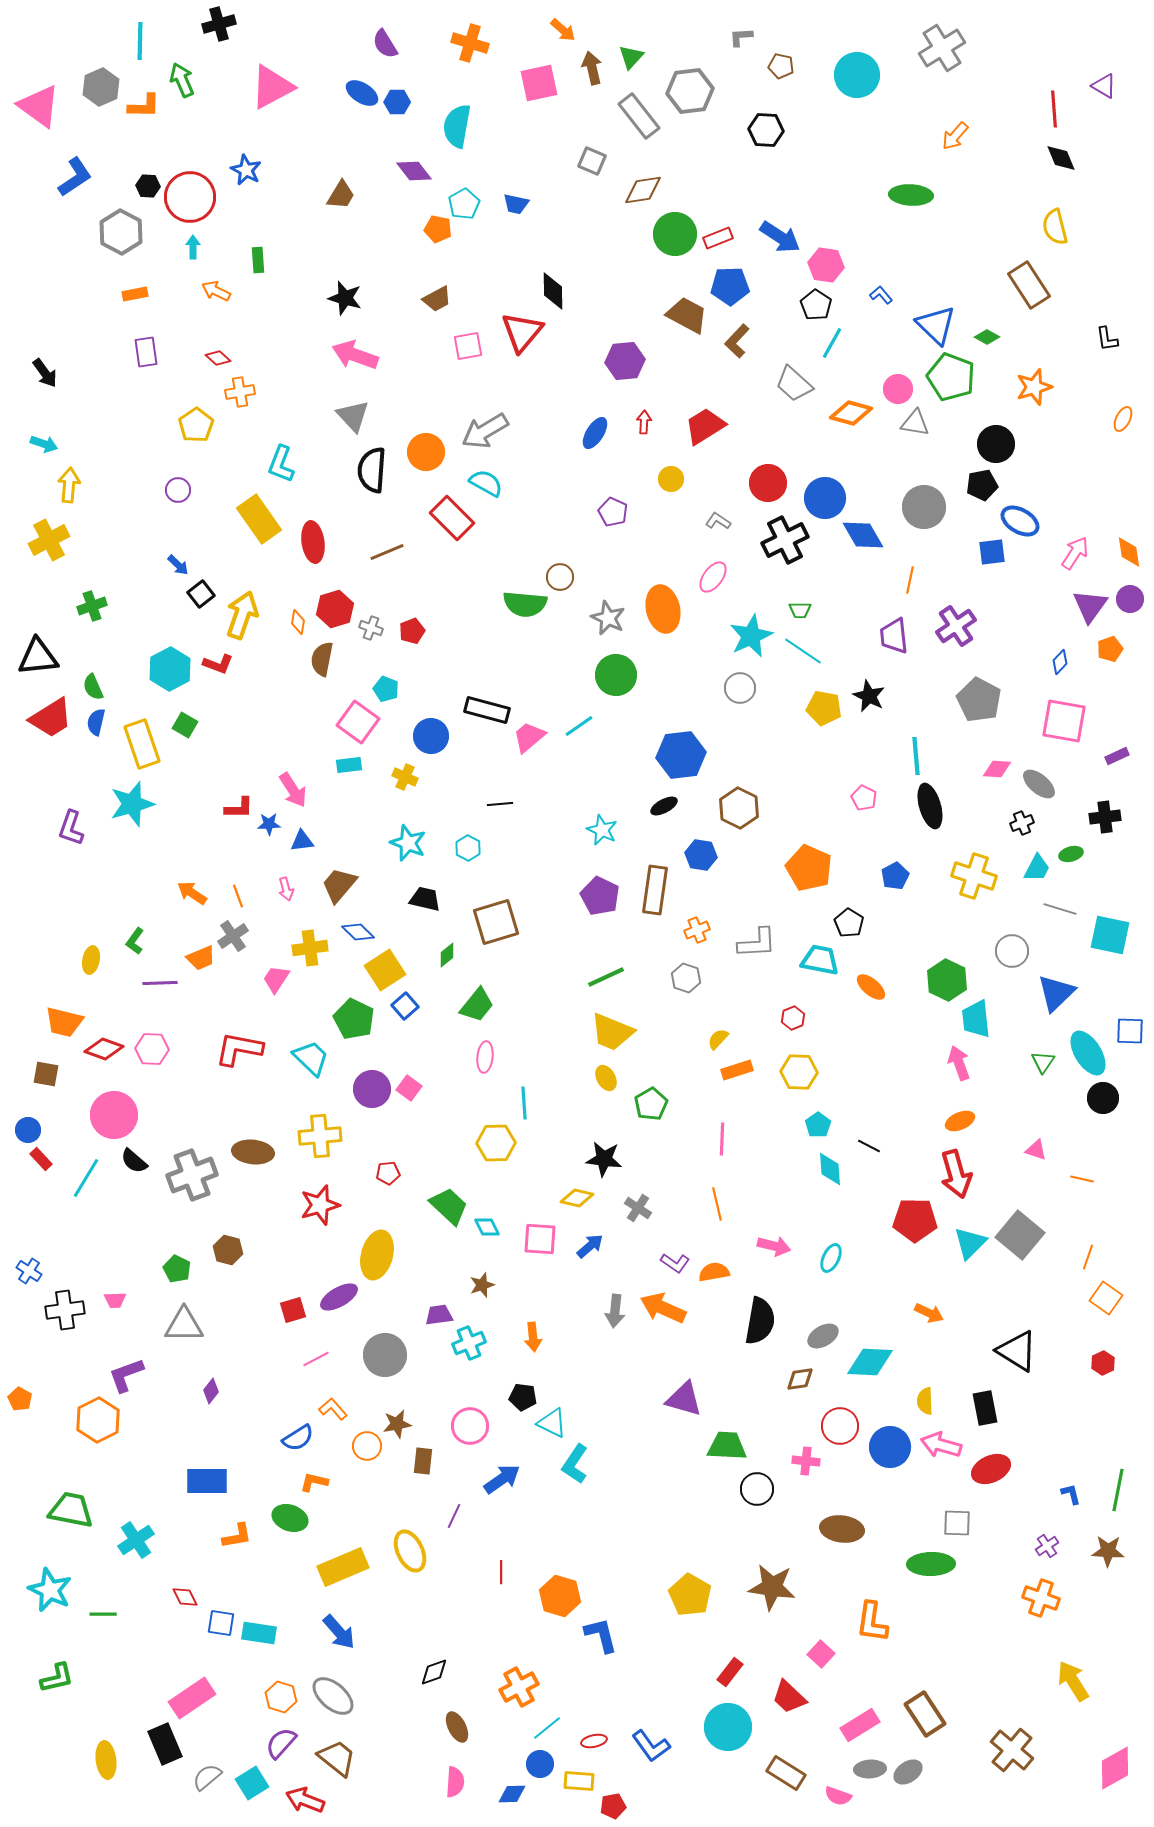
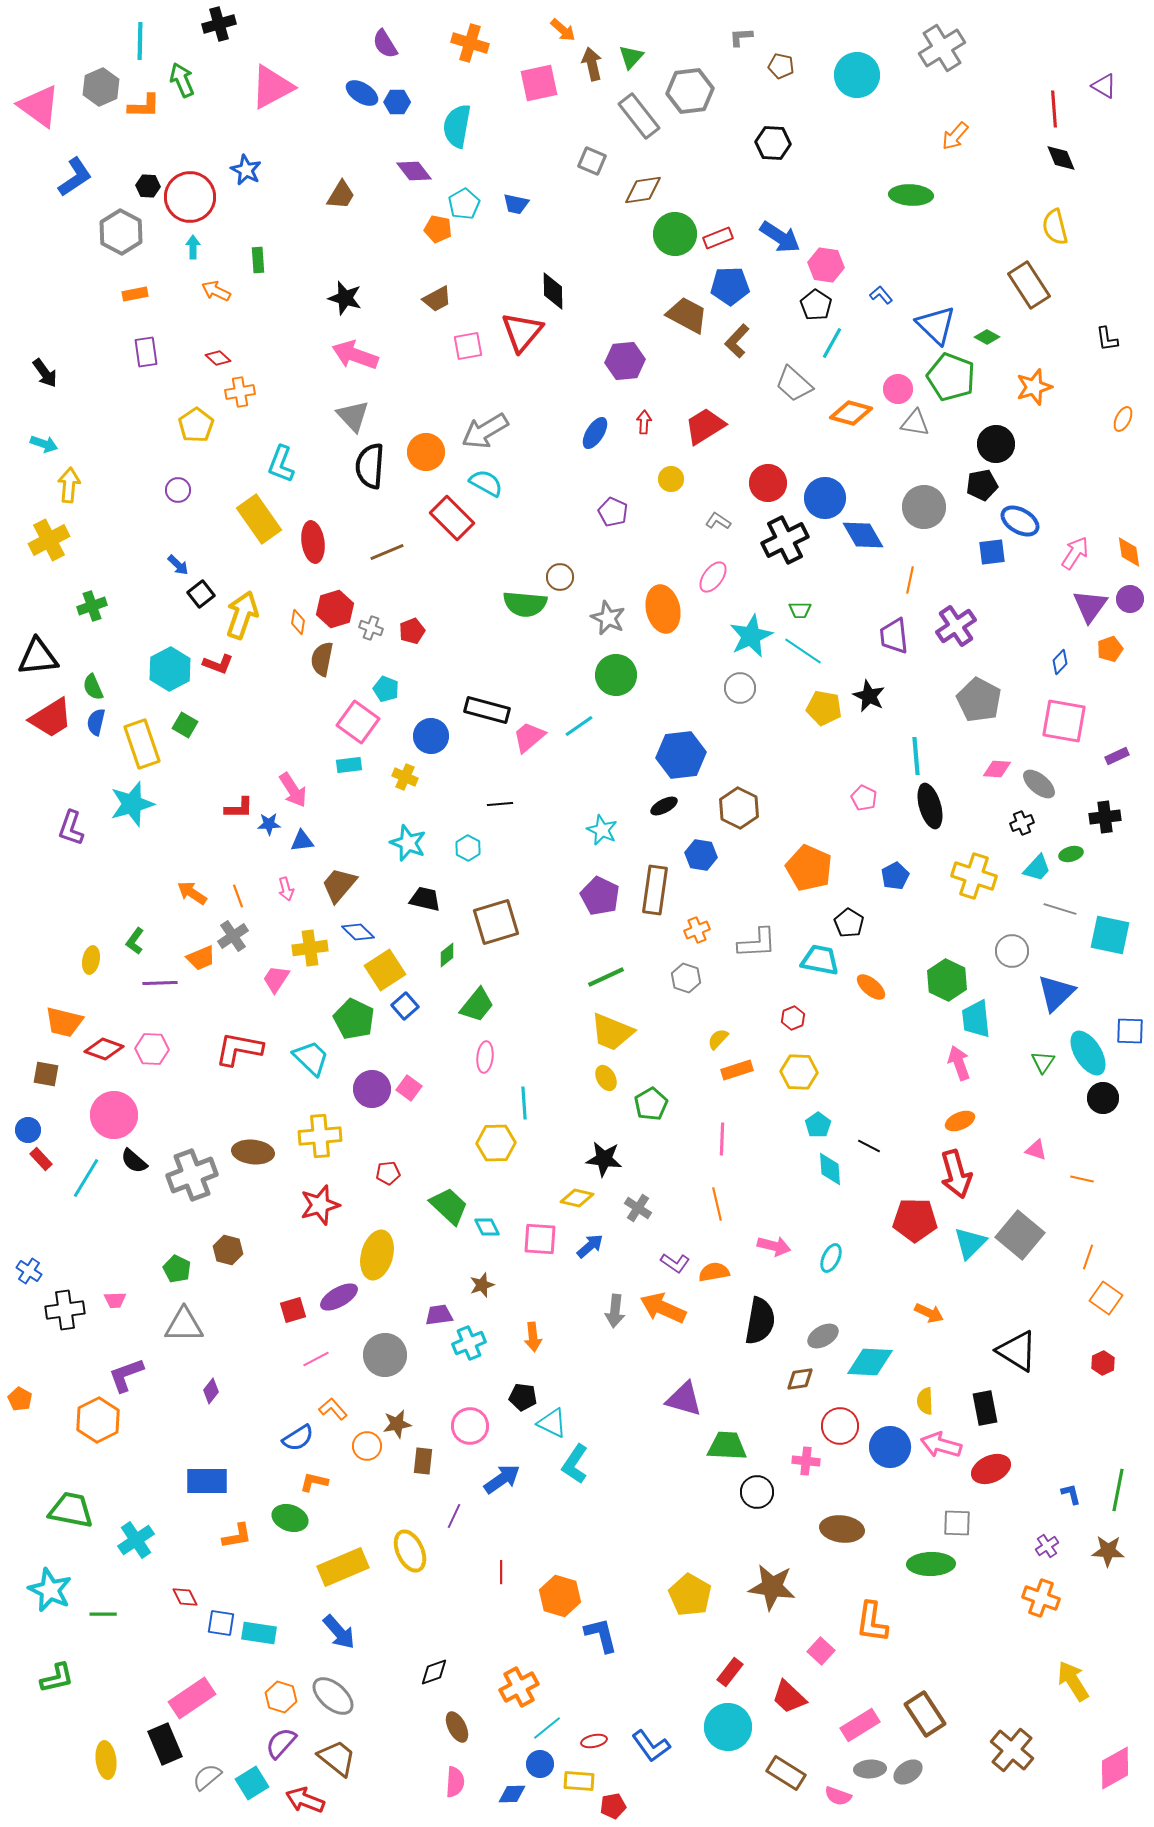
brown arrow at (592, 68): moved 4 px up
black hexagon at (766, 130): moved 7 px right, 13 px down
black semicircle at (372, 470): moved 2 px left, 4 px up
cyan trapezoid at (1037, 868): rotated 16 degrees clockwise
black circle at (757, 1489): moved 3 px down
pink square at (821, 1654): moved 3 px up
